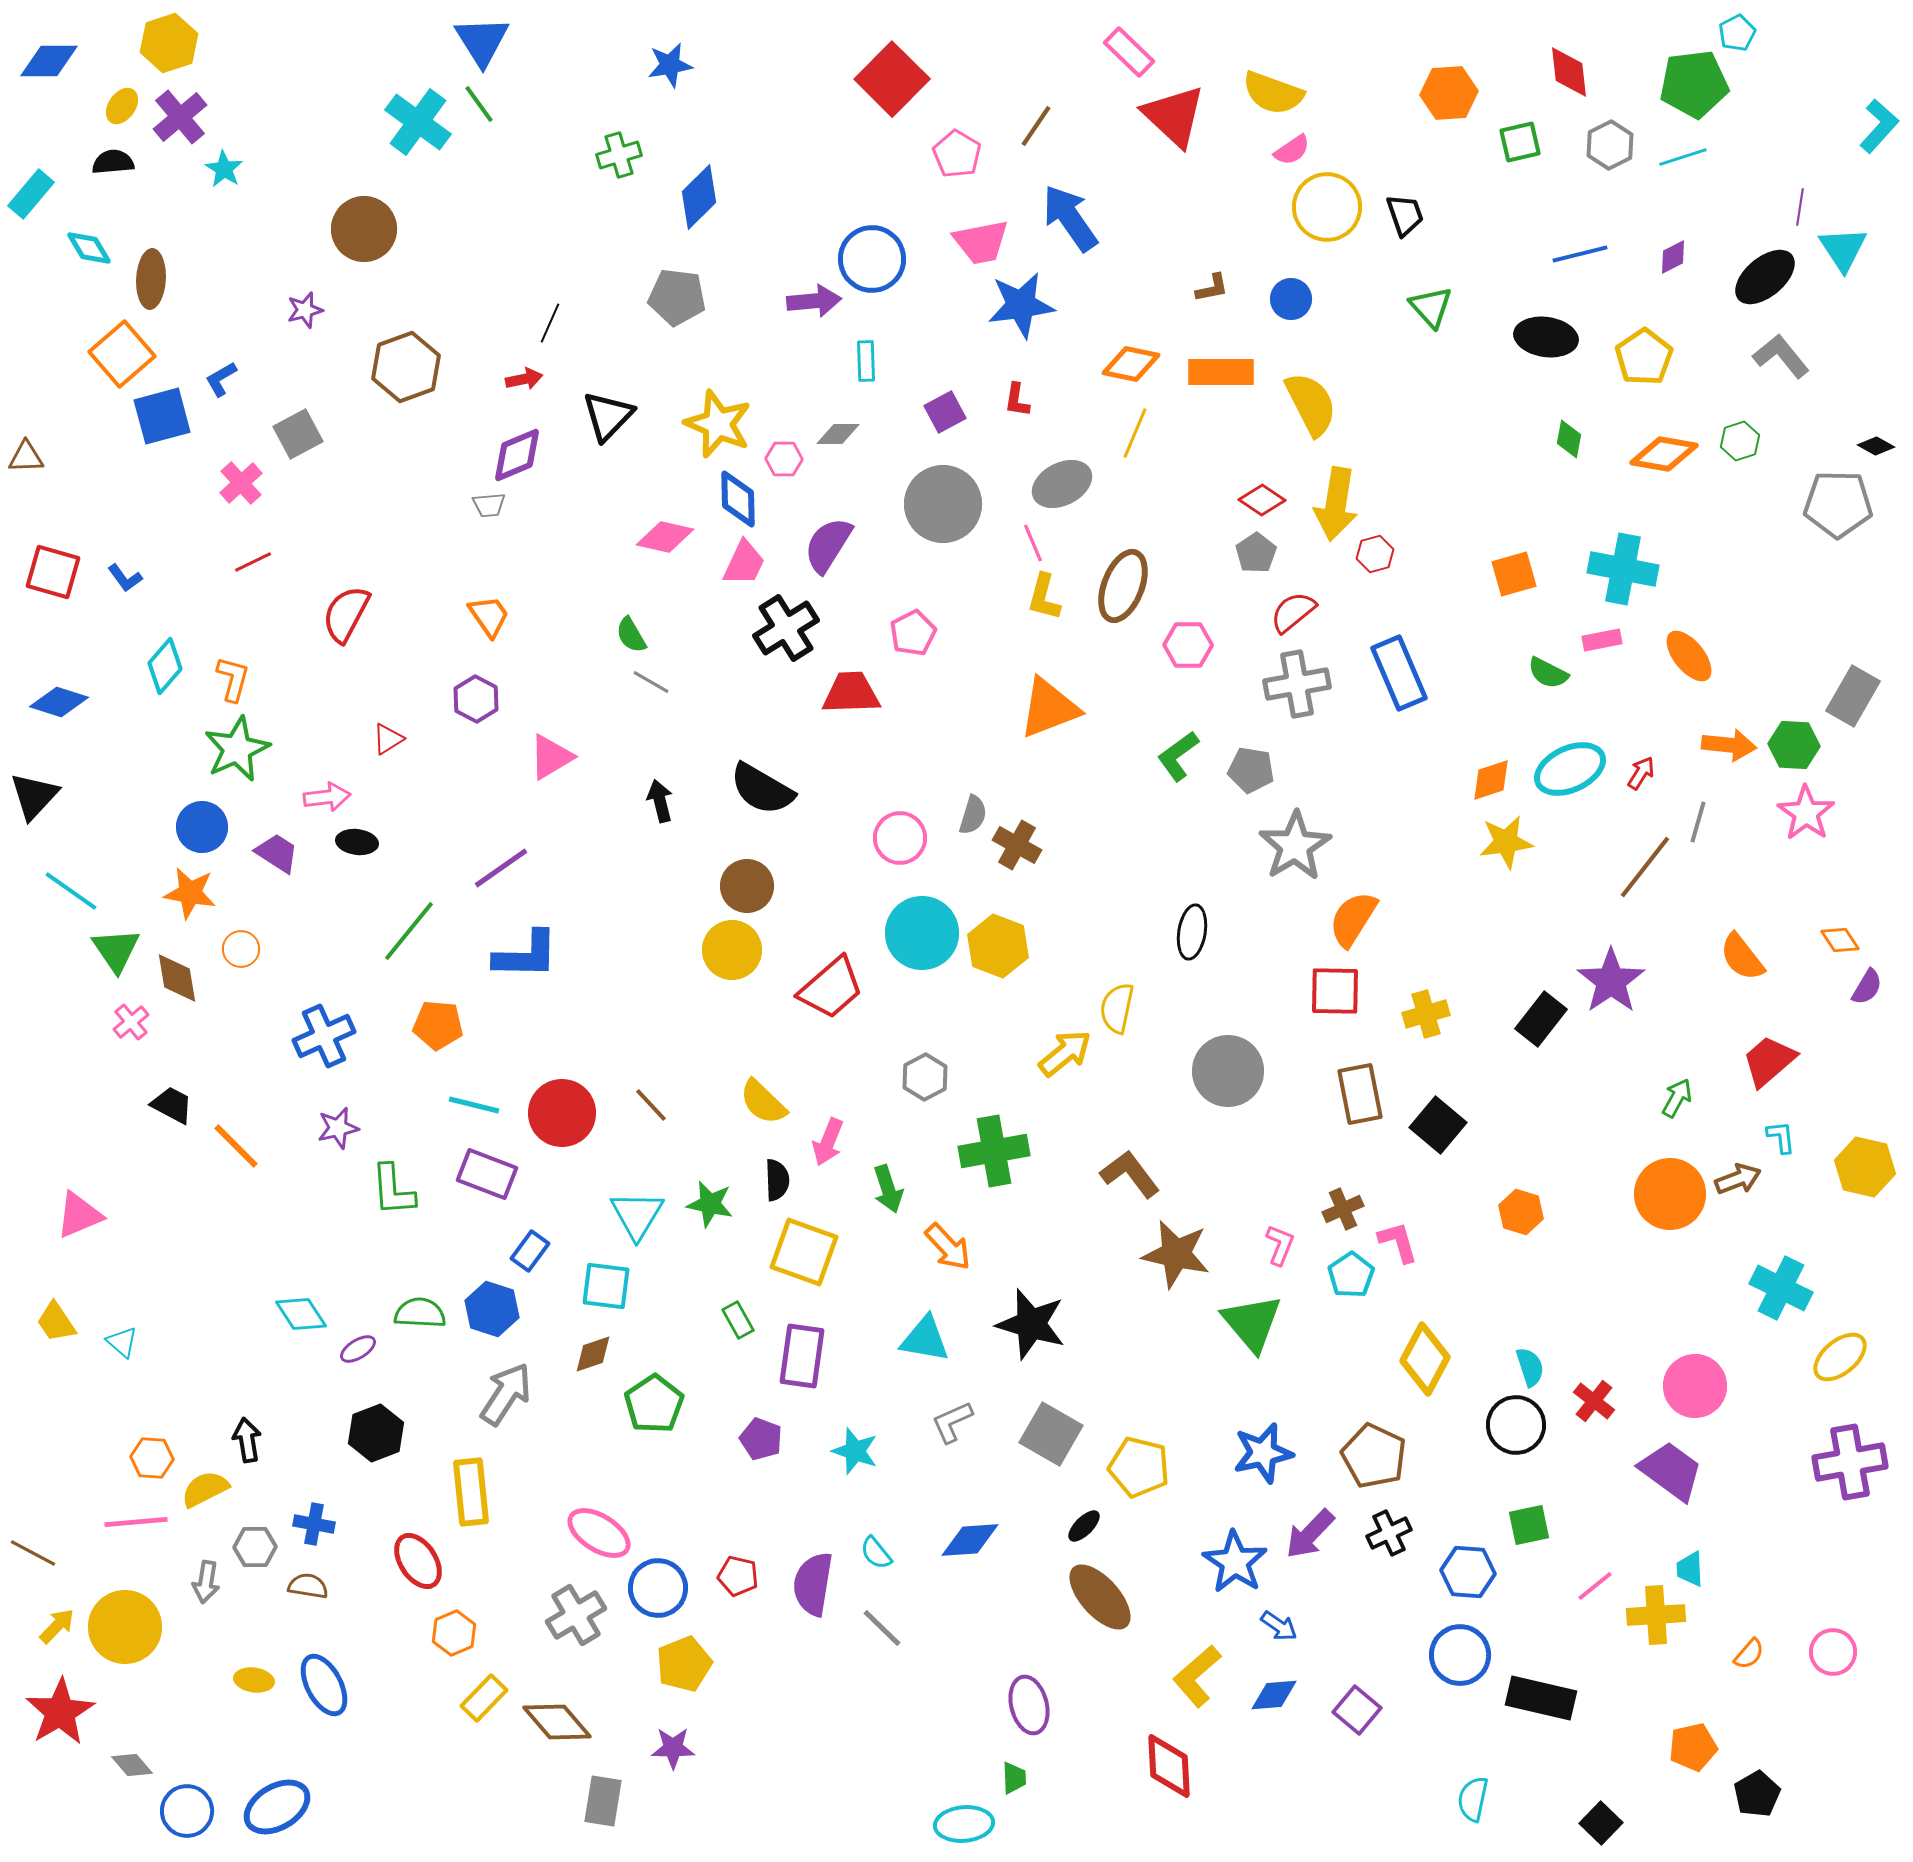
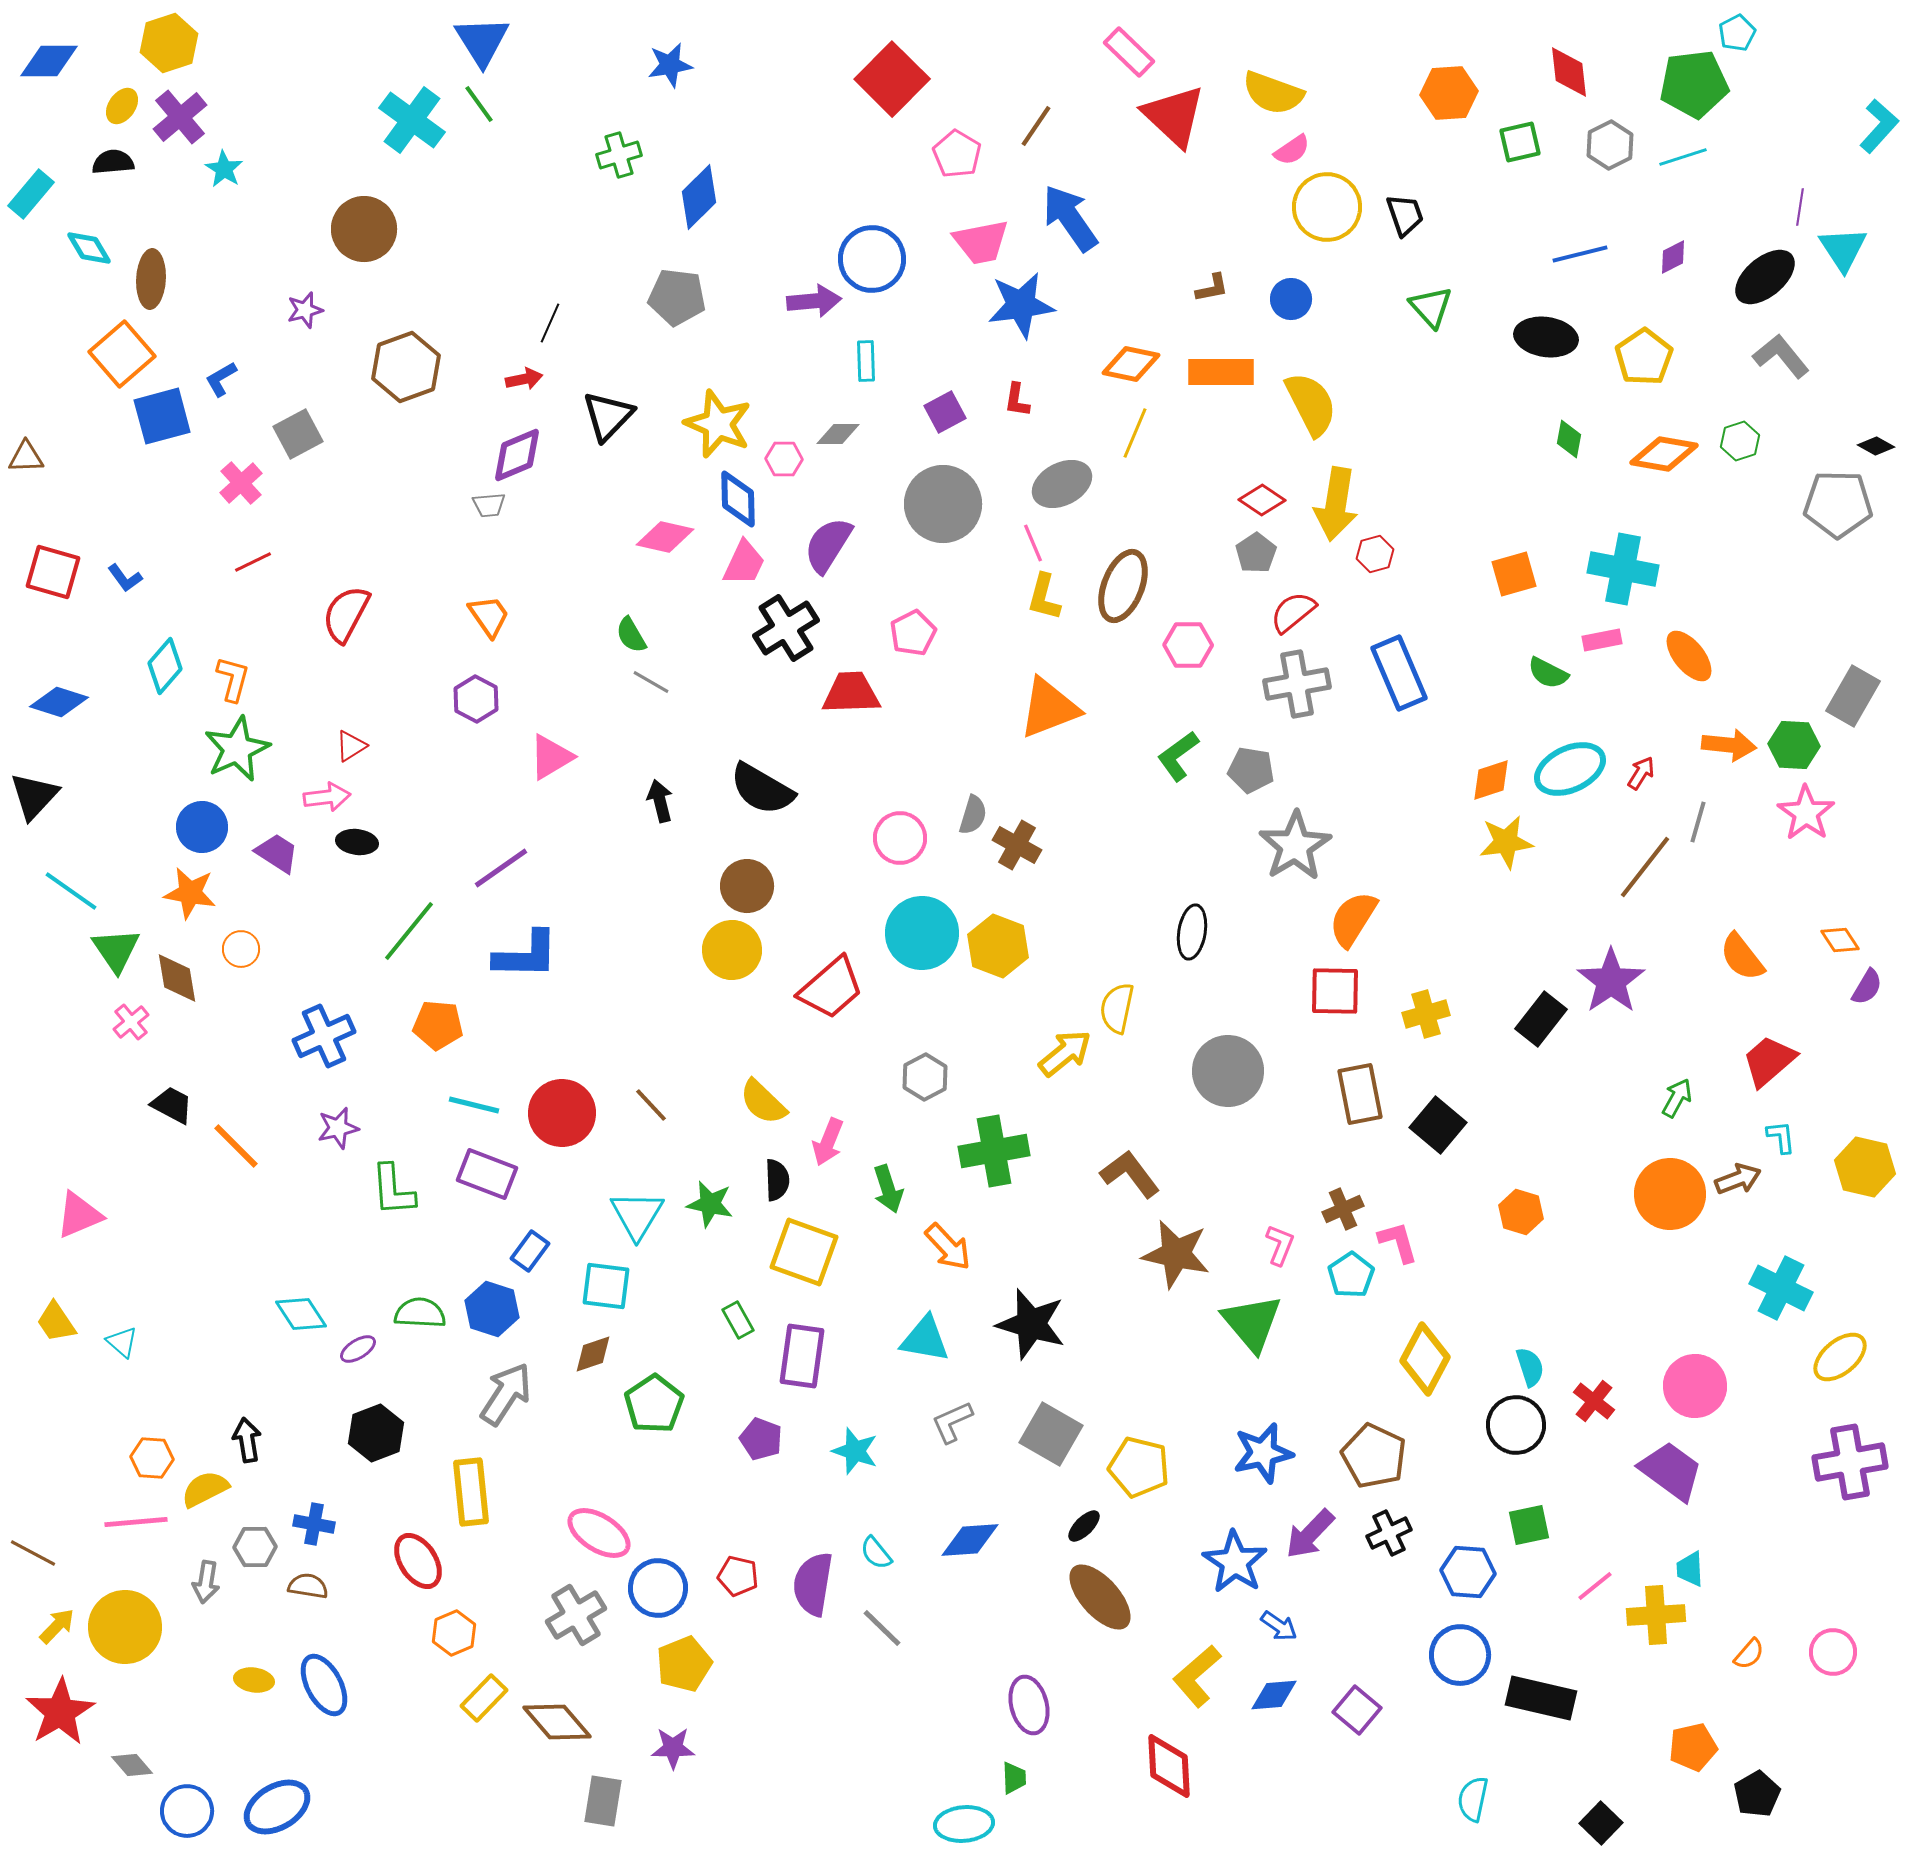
cyan cross at (418, 122): moved 6 px left, 2 px up
red triangle at (388, 739): moved 37 px left, 7 px down
